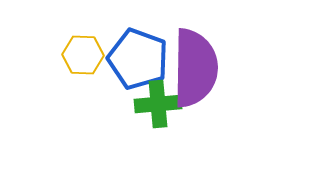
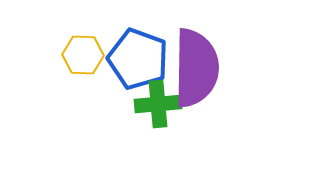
purple semicircle: moved 1 px right
